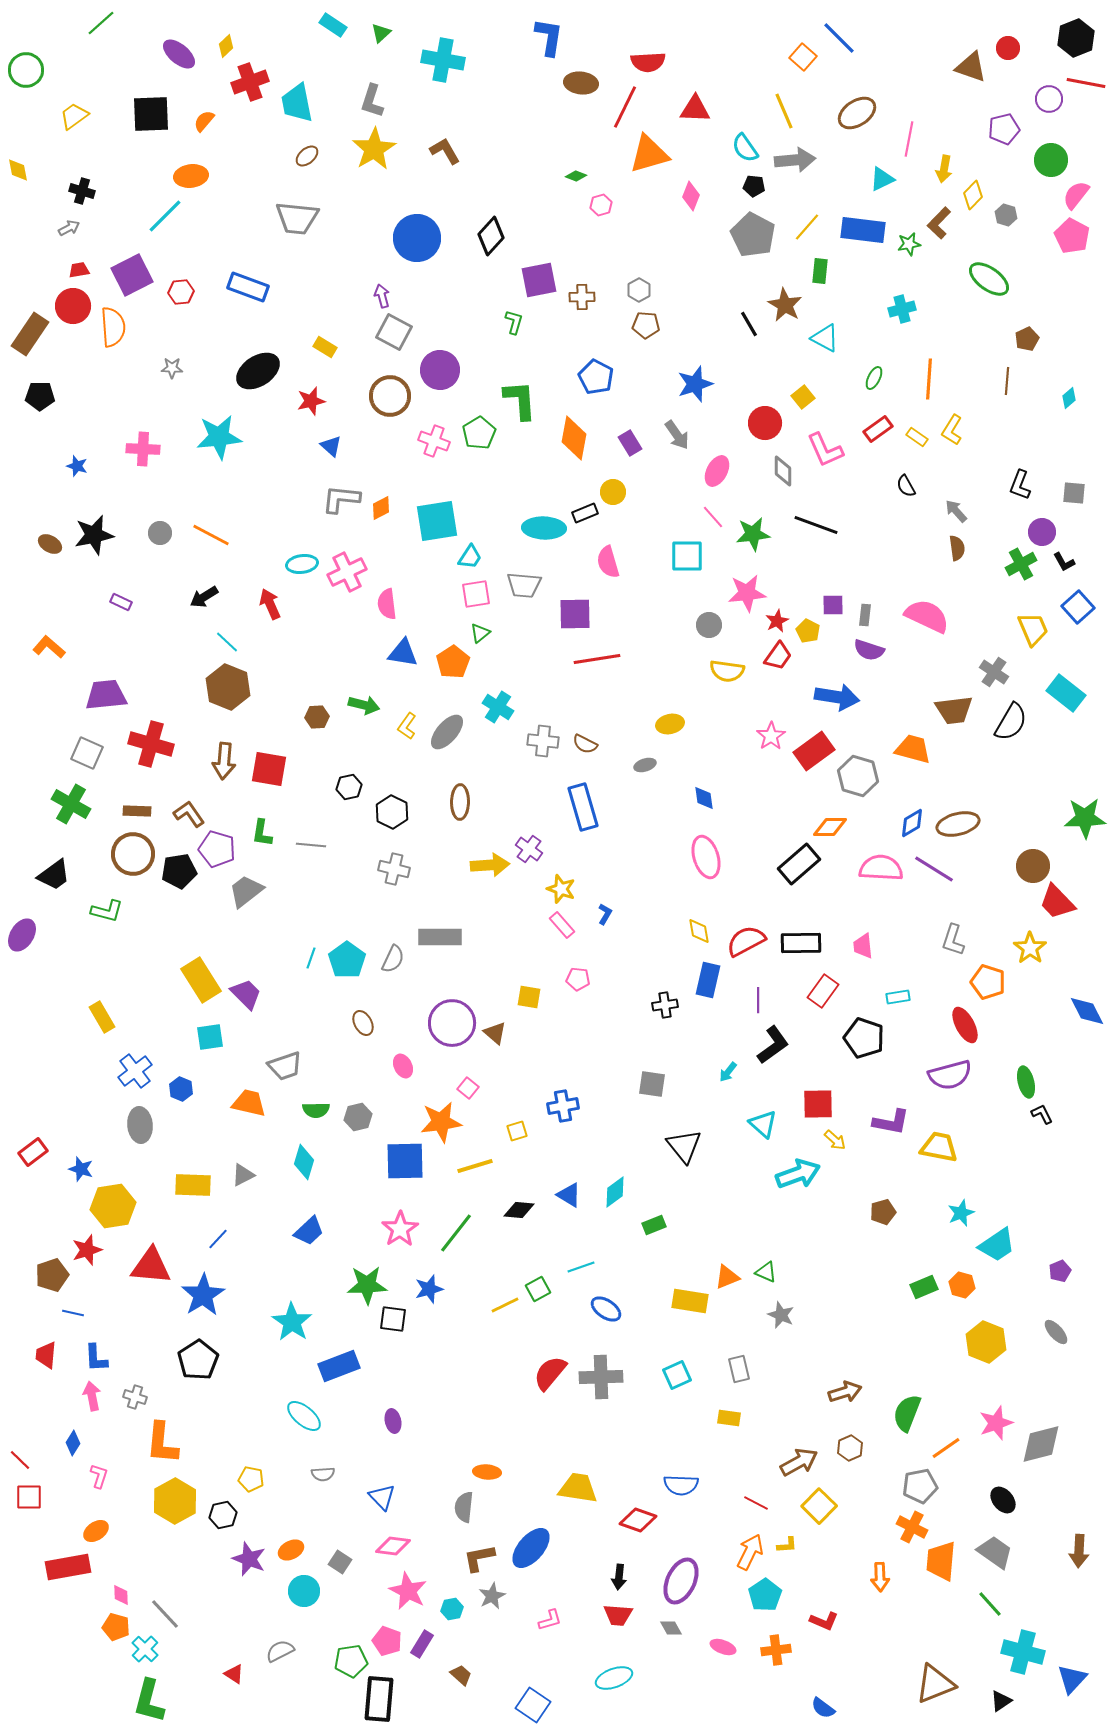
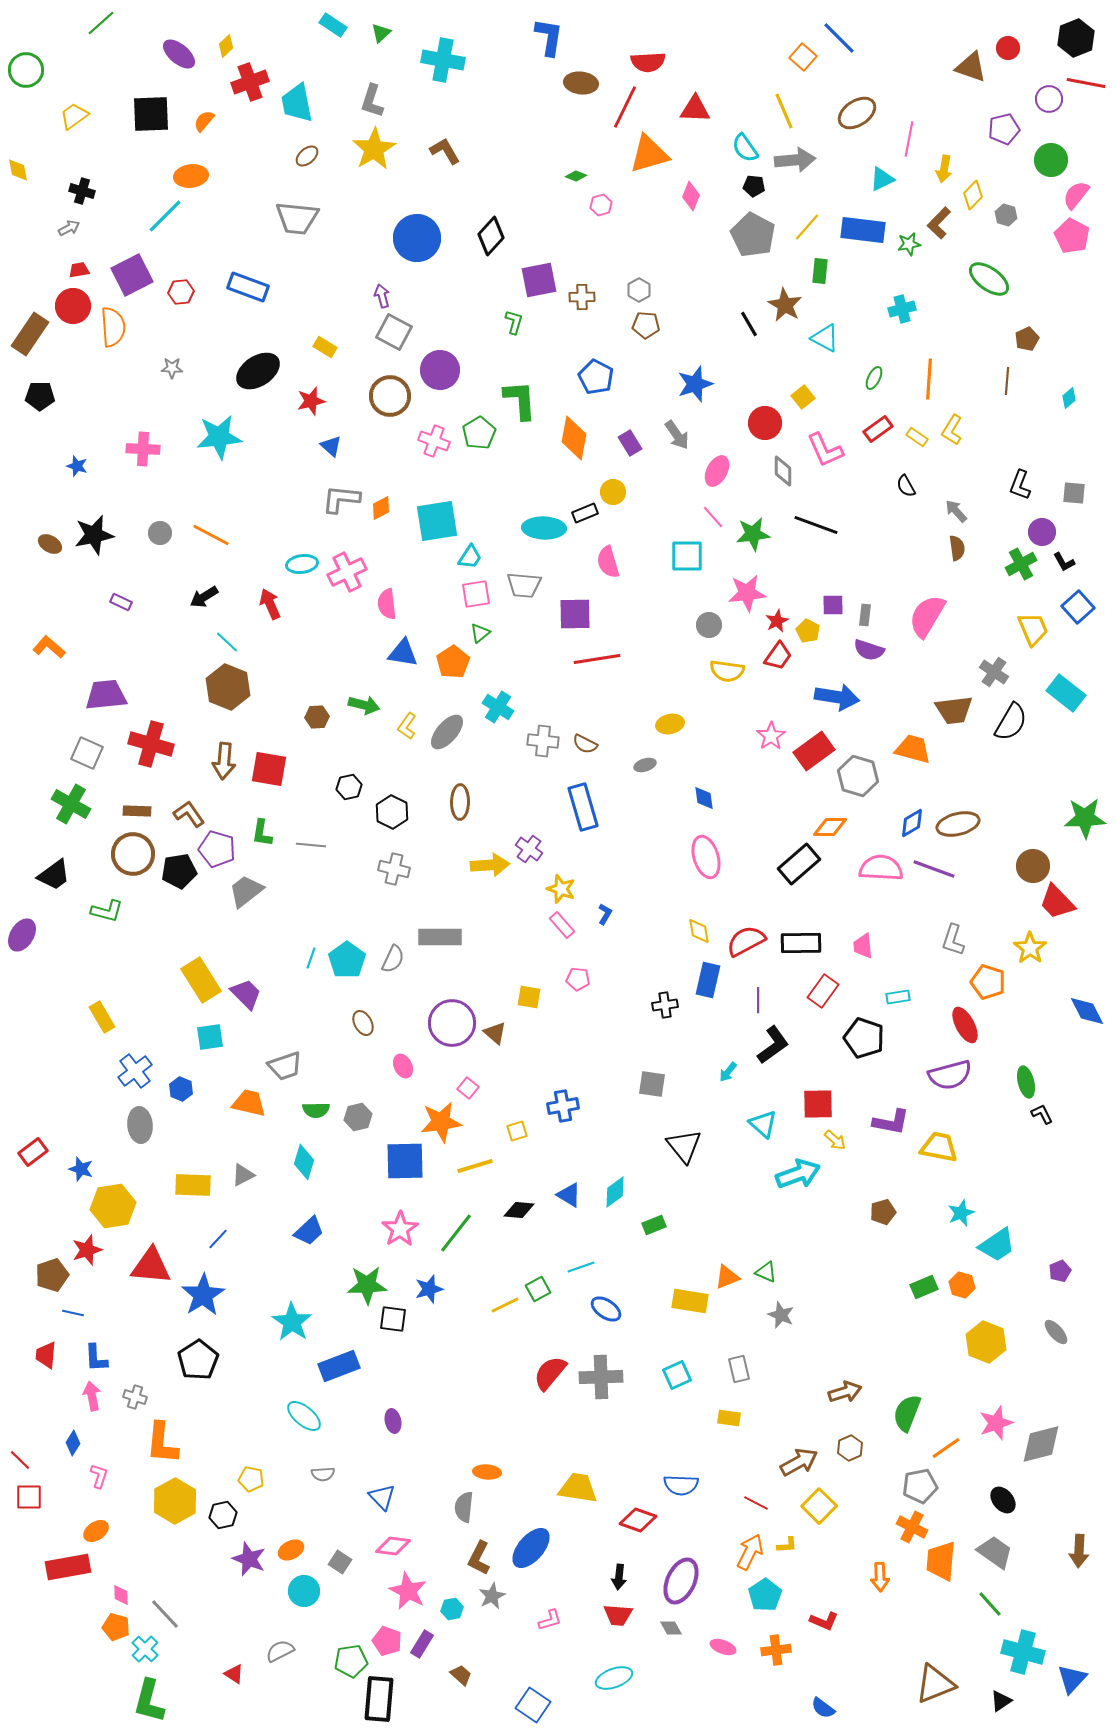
pink semicircle at (927, 616): rotated 84 degrees counterclockwise
purple line at (934, 869): rotated 12 degrees counterclockwise
brown L-shape at (479, 1558): rotated 52 degrees counterclockwise
